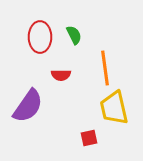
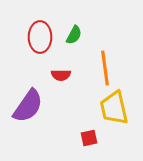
green semicircle: rotated 54 degrees clockwise
